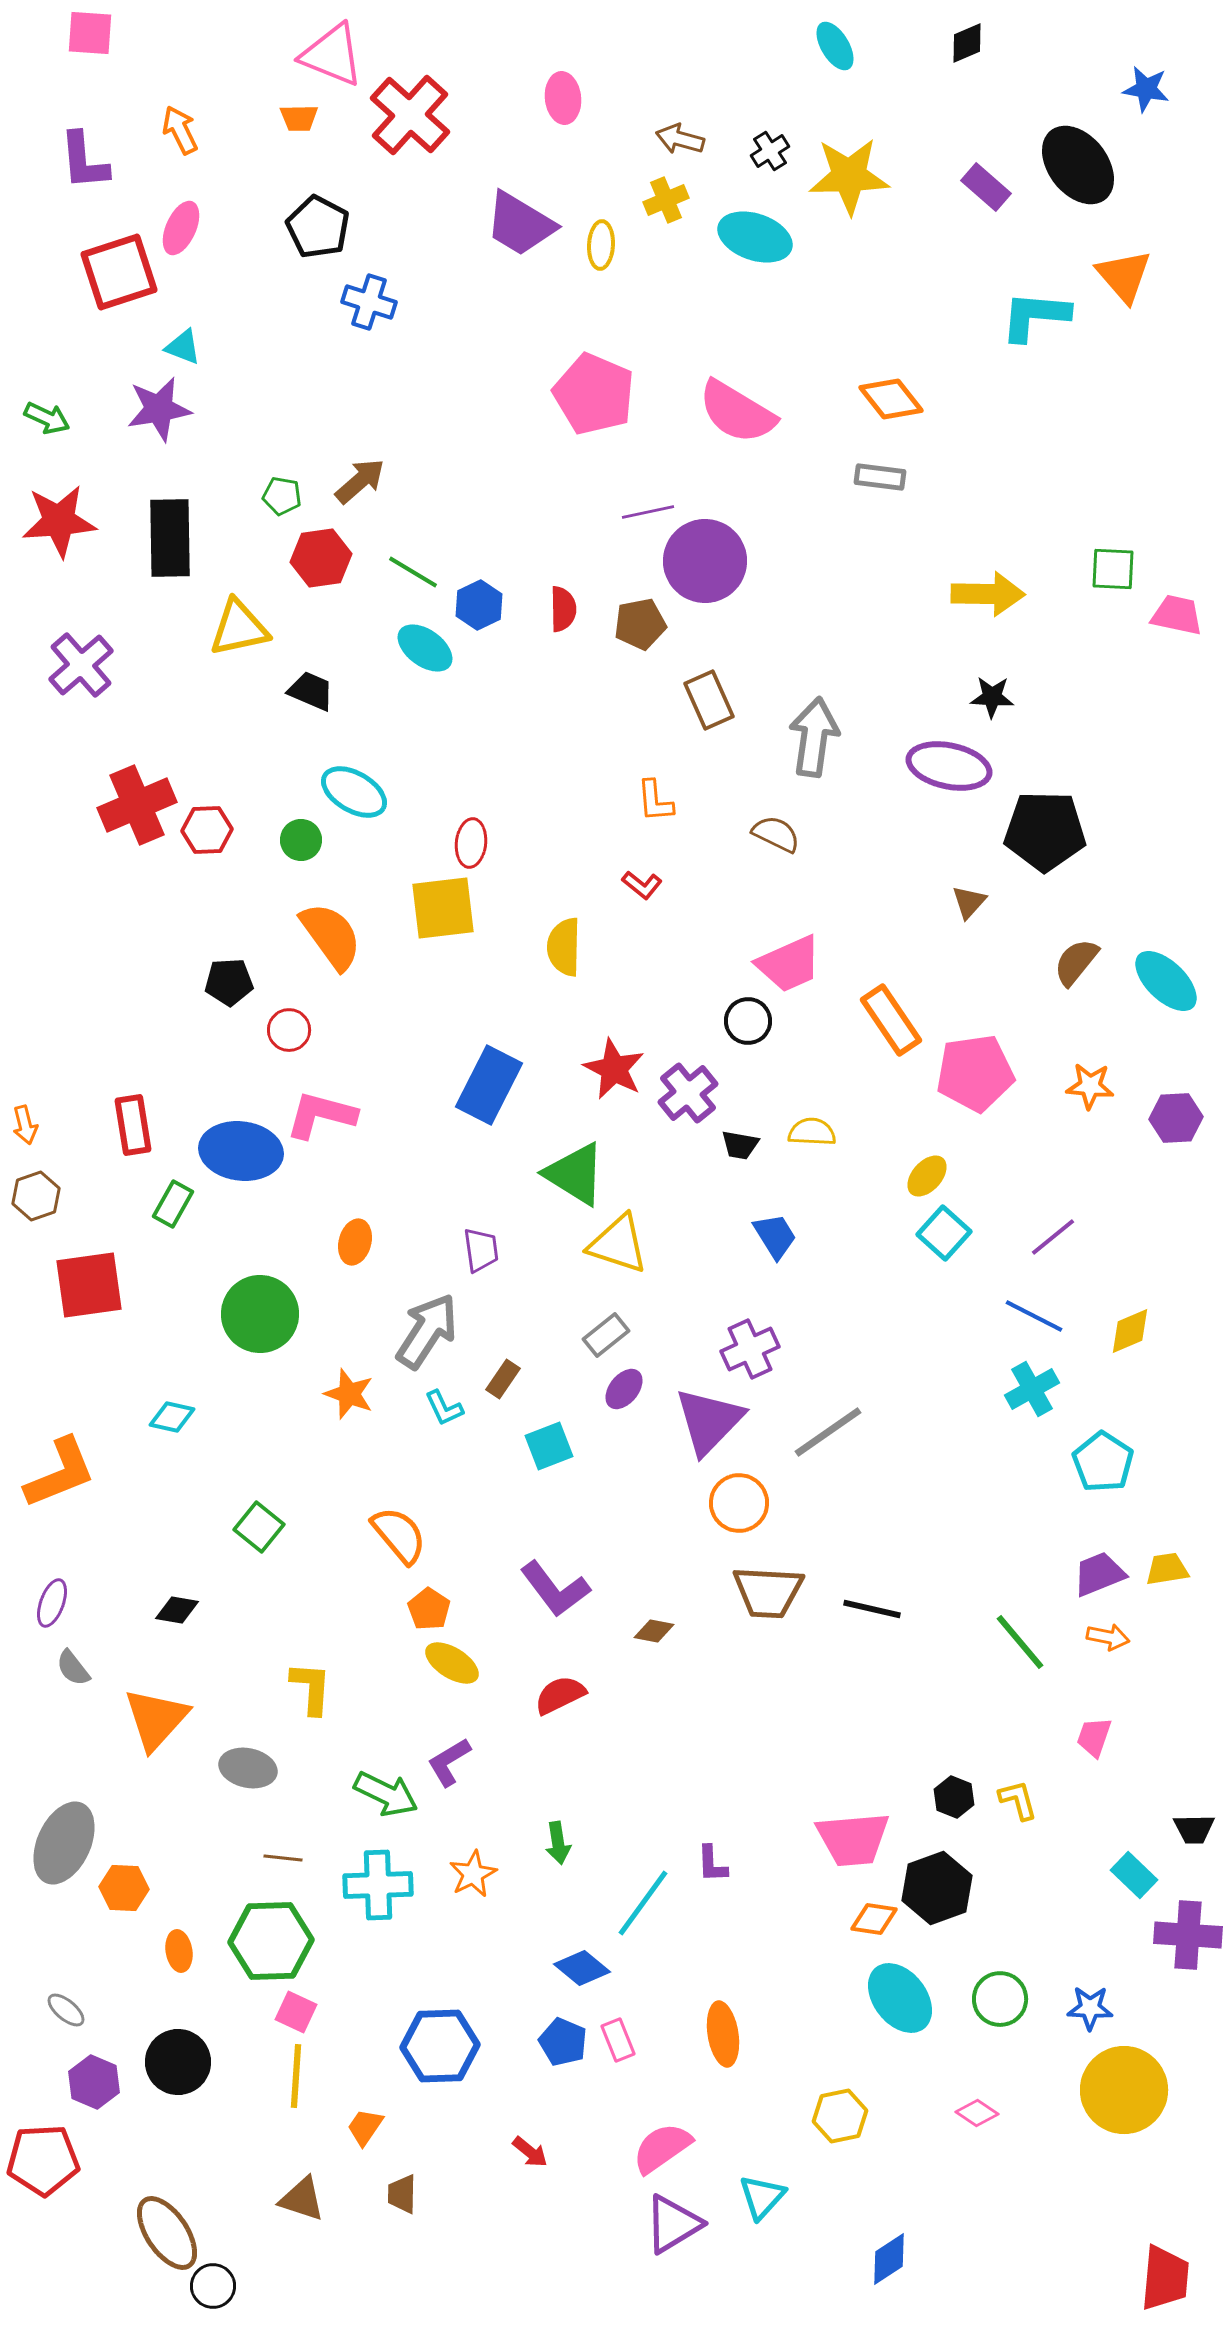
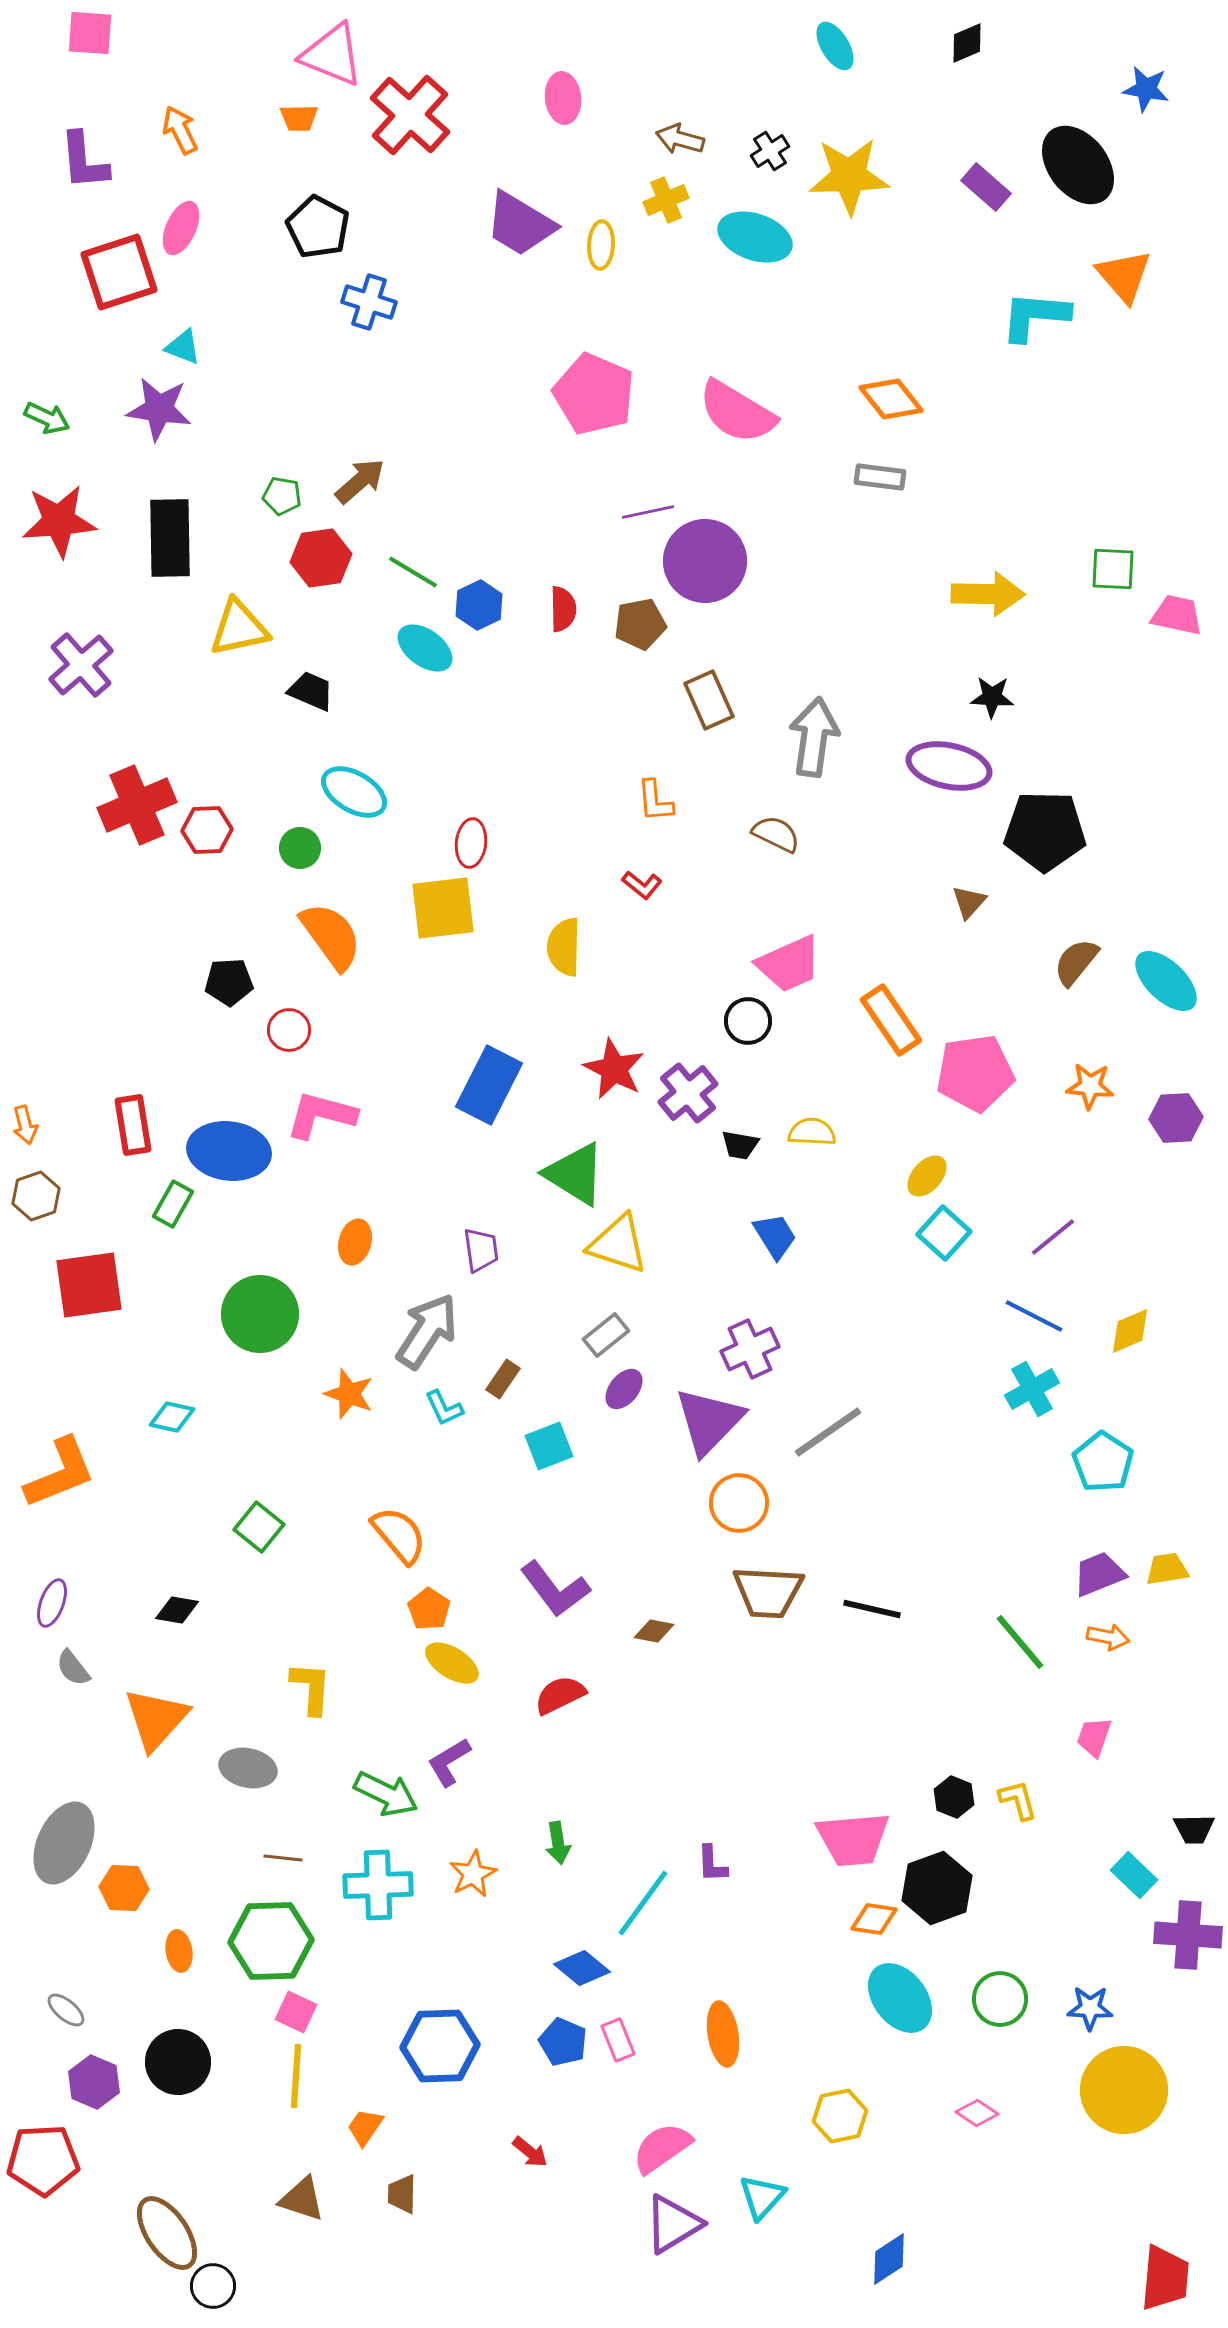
purple star at (159, 409): rotated 18 degrees clockwise
green circle at (301, 840): moved 1 px left, 8 px down
blue ellipse at (241, 1151): moved 12 px left
